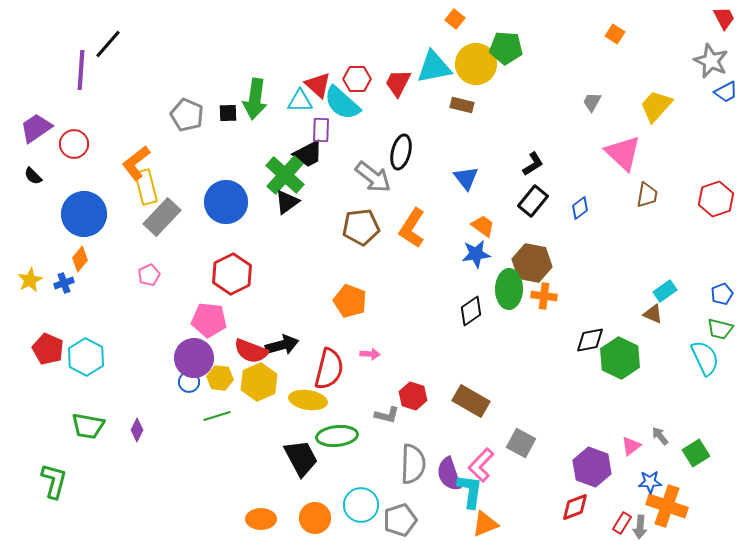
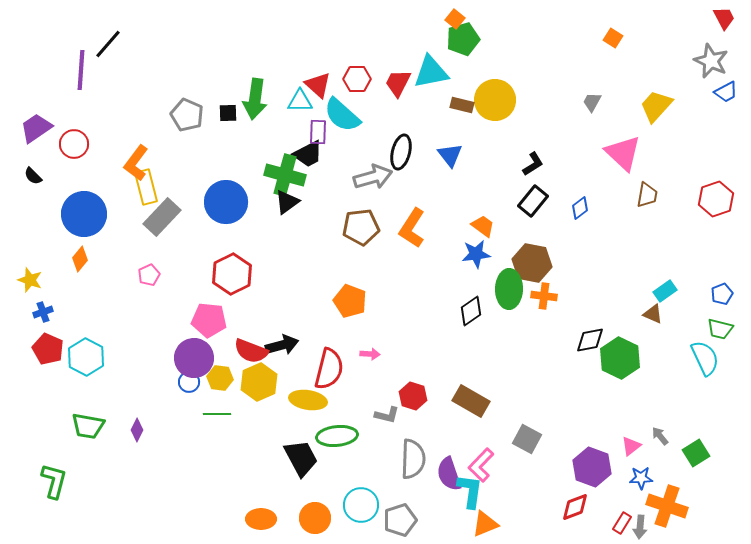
orange square at (615, 34): moved 2 px left, 4 px down
green pentagon at (506, 48): moved 43 px left, 9 px up; rotated 20 degrees counterclockwise
yellow circle at (476, 64): moved 19 px right, 36 px down
cyan triangle at (434, 67): moved 3 px left, 5 px down
cyan semicircle at (342, 103): moved 12 px down
purple rectangle at (321, 130): moved 3 px left, 2 px down
orange L-shape at (136, 163): rotated 15 degrees counterclockwise
green cross at (285, 175): rotated 27 degrees counterclockwise
gray arrow at (373, 177): rotated 54 degrees counterclockwise
blue triangle at (466, 178): moved 16 px left, 23 px up
yellow star at (30, 280): rotated 25 degrees counterclockwise
blue cross at (64, 283): moved 21 px left, 29 px down
green line at (217, 416): moved 2 px up; rotated 16 degrees clockwise
gray square at (521, 443): moved 6 px right, 4 px up
gray semicircle at (413, 464): moved 5 px up
blue star at (650, 482): moved 9 px left, 4 px up
